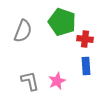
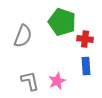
gray semicircle: moved 5 px down
